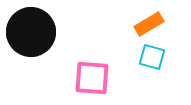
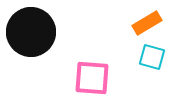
orange rectangle: moved 2 px left, 1 px up
